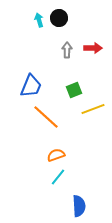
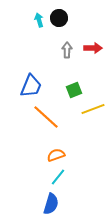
blue semicircle: moved 28 px left, 2 px up; rotated 20 degrees clockwise
